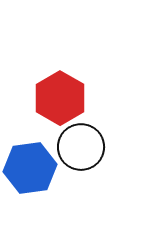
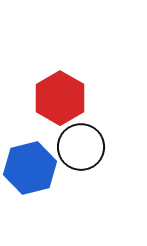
blue hexagon: rotated 6 degrees counterclockwise
